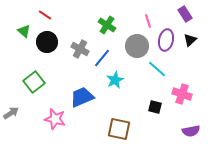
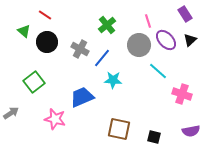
green cross: rotated 18 degrees clockwise
purple ellipse: rotated 55 degrees counterclockwise
gray circle: moved 2 px right, 1 px up
cyan line: moved 1 px right, 2 px down
cyan star: moved 2 px left; rotated 30 degrees clockwise
black square: moved 1 px left, 30 px down
